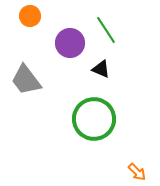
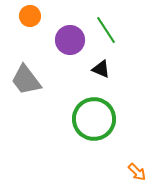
purple circle: moved 3 px up
